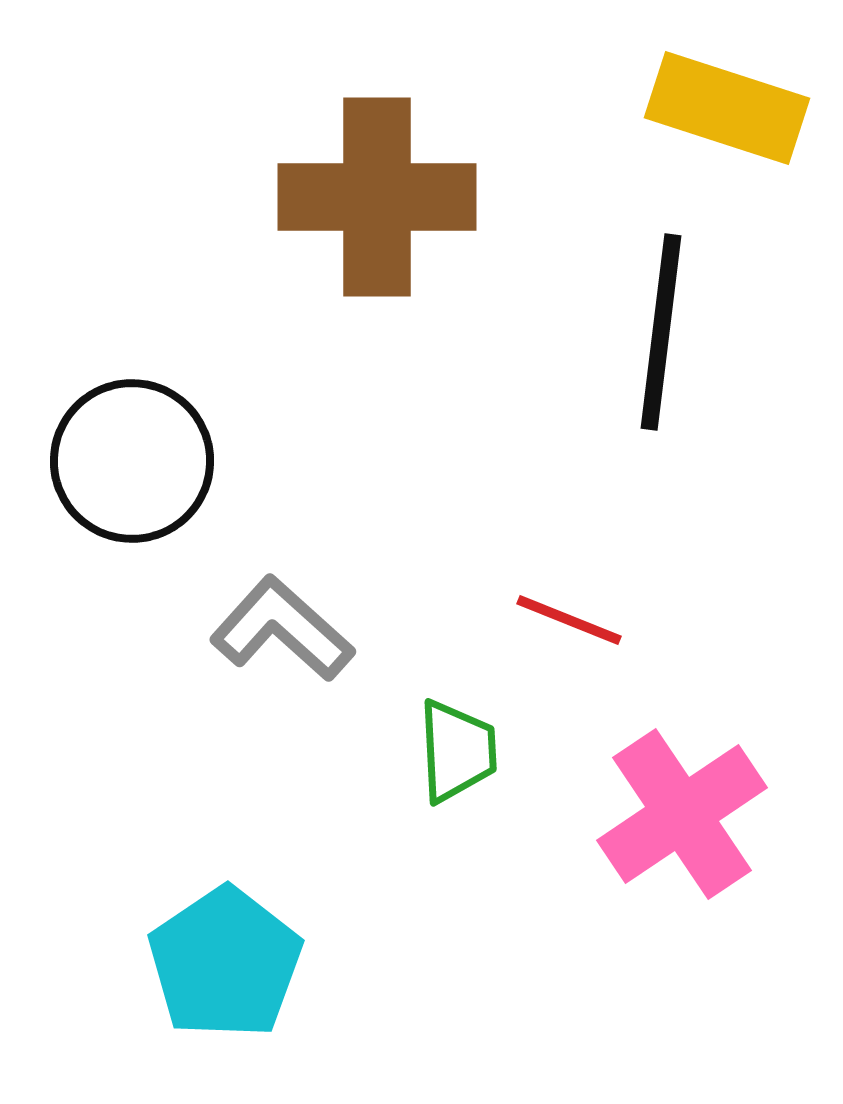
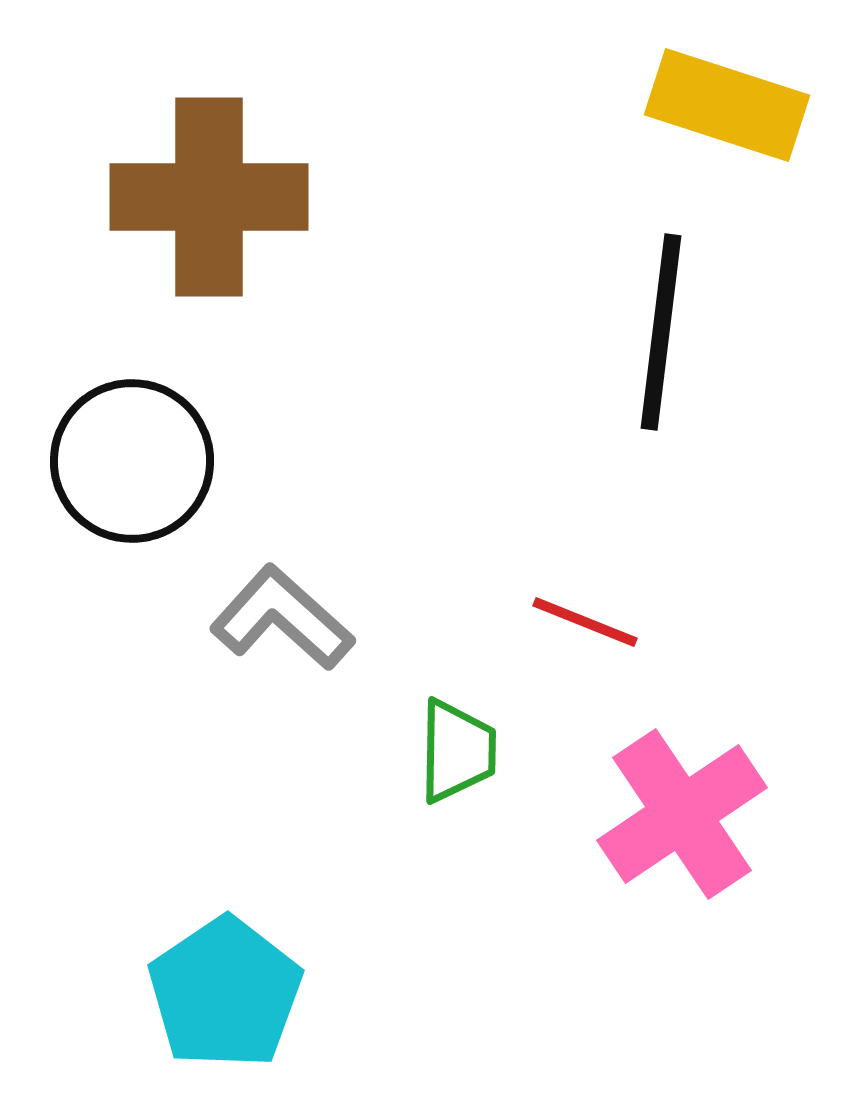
yellow rectangle: moved 3 px up
brown cross: moved 168 px left
red line: moved 16 px right, 2 px down
gray L-shape: moved 11 px up
green trapezoid: rotated 4 degrees clockwise
cyan pentagon: moved 30 px down
